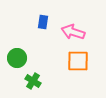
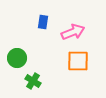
pink arrow: rotated 140 degrees clockwise
